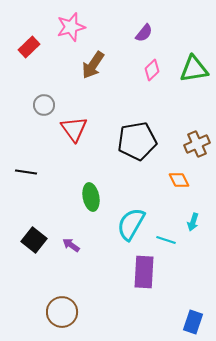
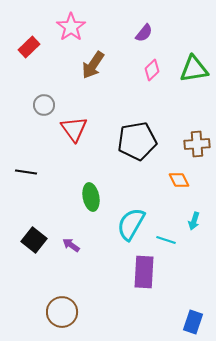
pink star: rotated 20 degrees counterclockwise
brown cross: rotated 20 degrees clockwise
cyan arrow: moved 1 px right, 1 px up
